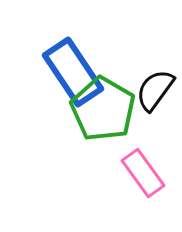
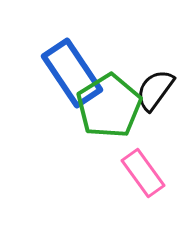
blue rectangle: moved 1 px left, 1 px down
green pentagon: moved 6 px right, 3 px up; rotated 10 degrees clockwise
